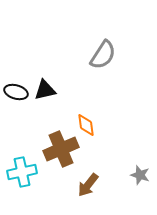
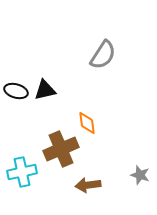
black ellipse: moved 1 px up
orange diamond: moved 1 px right, 2 px up
brown arrow: rotated 45 degrees clockwise
